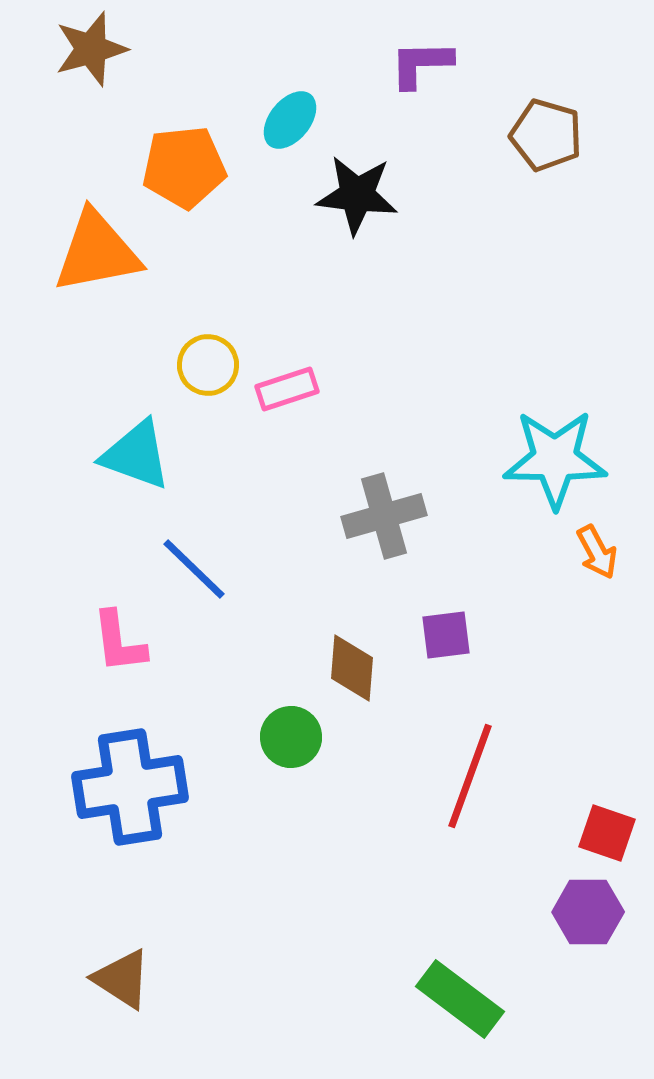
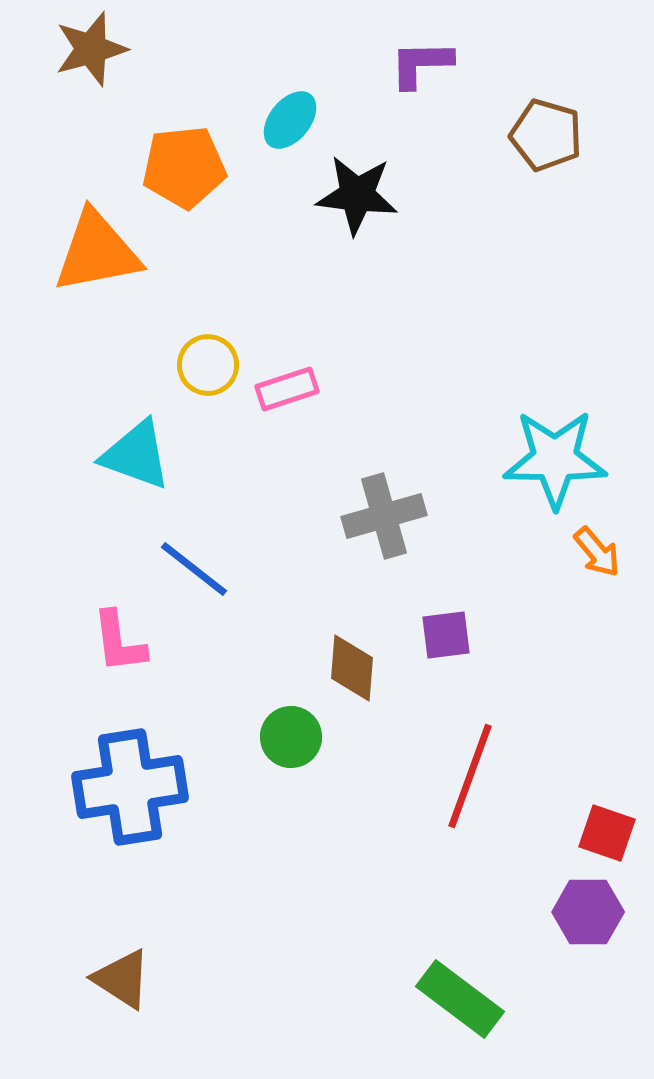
orange arrow: rotated 12 degrees counterclockwise
blue line: rotated 6 degrees counterclockwise
